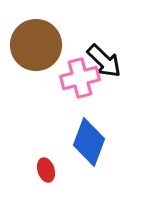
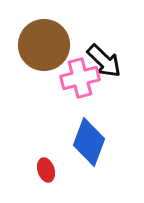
brown circle: moved 8 px right
